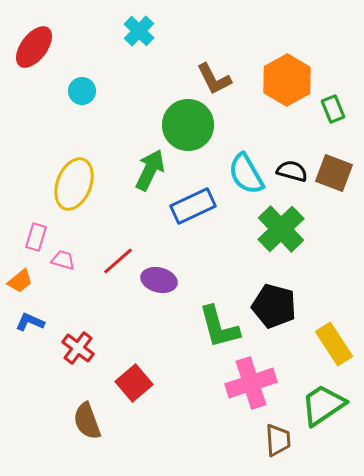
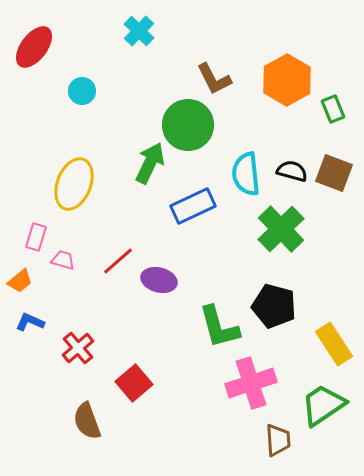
green arrow: moved 7 px up
cyan semicircle: rotated 24 degrees clockwise
red cross: rotated 12 degrees clockwise
